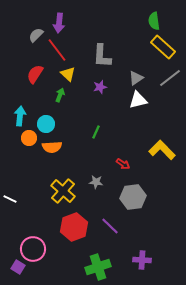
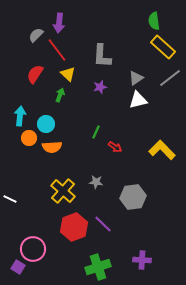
red arrow: moved 8 px left, 17 px up
purple line: moved 7 px left, 2 px up
